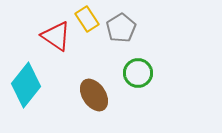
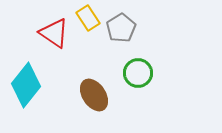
yellow rectangle: moved 1 px right, 1 px up
red triangle: moved 2 px left, 3 px up
